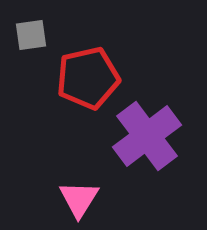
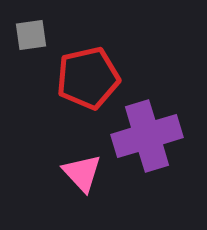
purple cross: rotated 20 degrees clockwise
pink triangle: moved 3 px right, 26 px up; rotated 15 degrees counterclockwise
